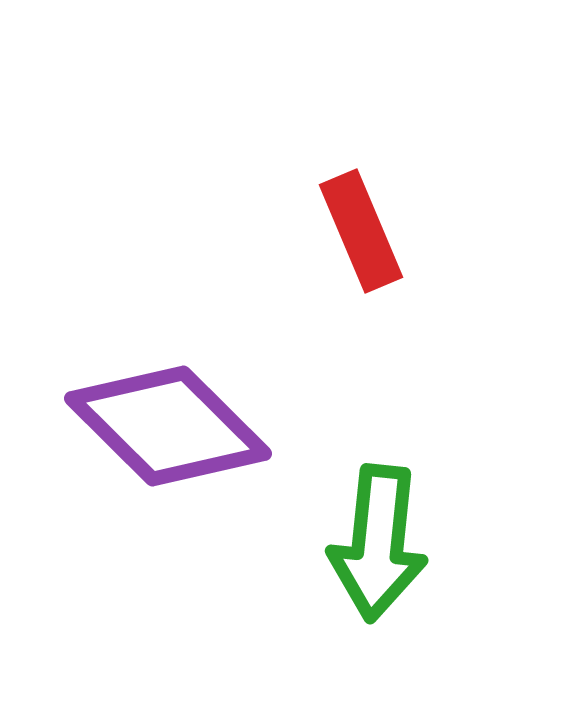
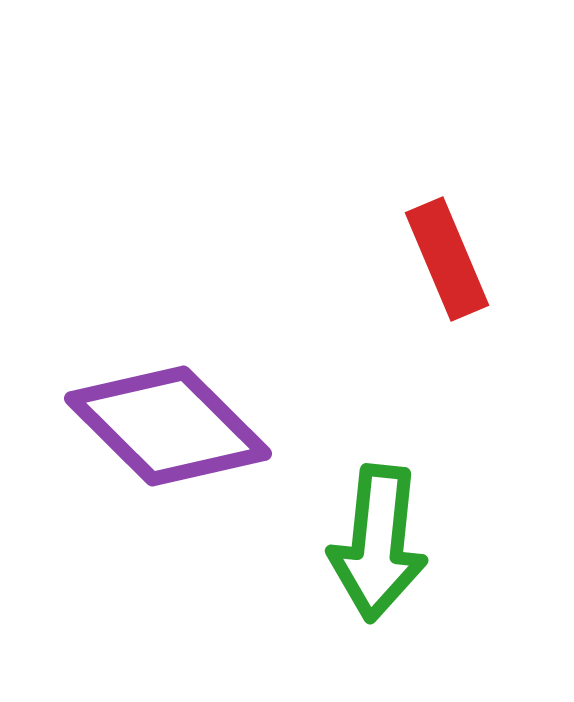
red rectangle: moved 86 px right, 28 px down
